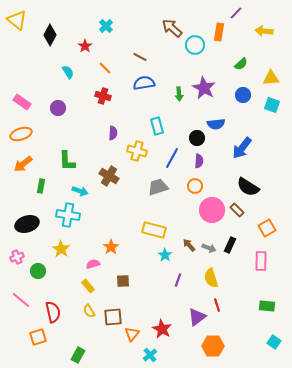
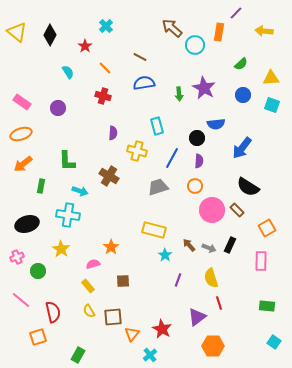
yellow triangle at (17, 20): moved 12 px down
red line at (217, 305): moved 2 px right, 2 px up
